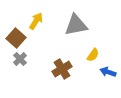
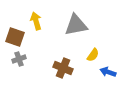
yellow arrow: rotated 48 degrees counterclockwise
brown square: moved 1 px left, 1 px up; rotated 24 degrees counterclockwise
gray cross: moved 1 px left; rotated 24 degrees clockwise
brown cross: moved 1 px right, 1 px up; rotated 36 degrees counterclockwise
